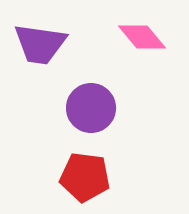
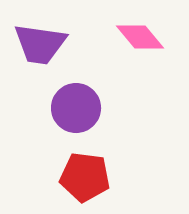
pink diamond: moved 2 px left
purple circle: moved 15 px left
